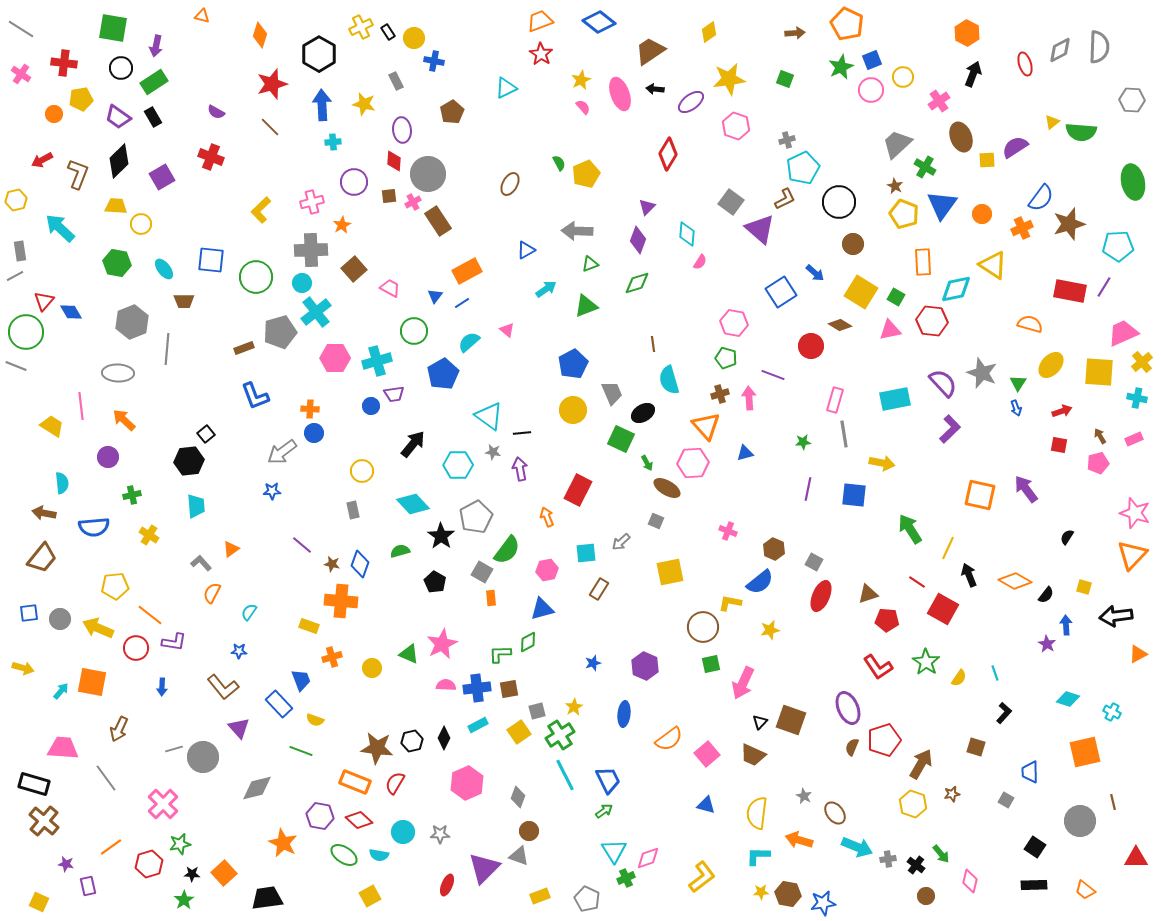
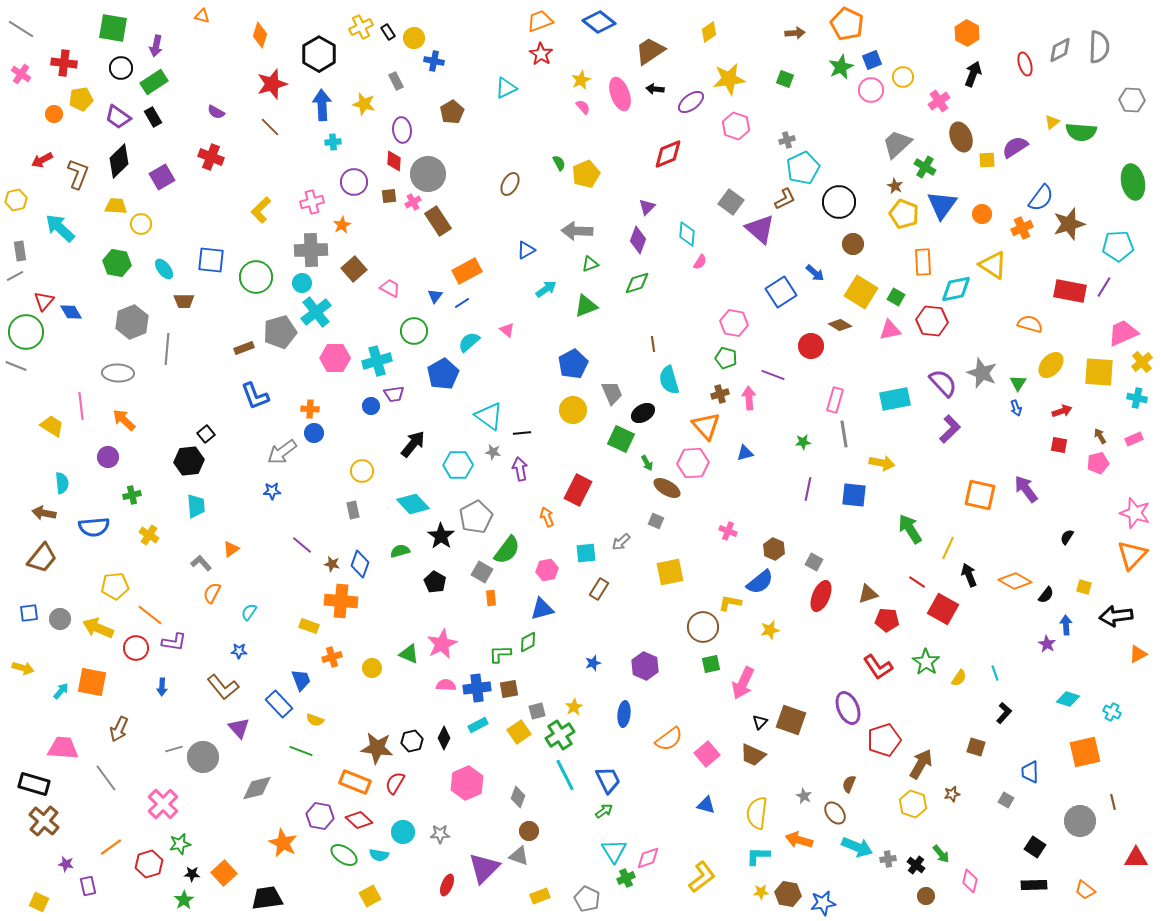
red diamond at (668, 154): rotated 36 degrees clockwise
brown semicircle at (852, 747): moved 3 px left, 37 px down
